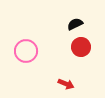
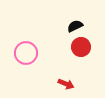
black semicircle: moved 2 px down
pink circle: moved 2 px down
